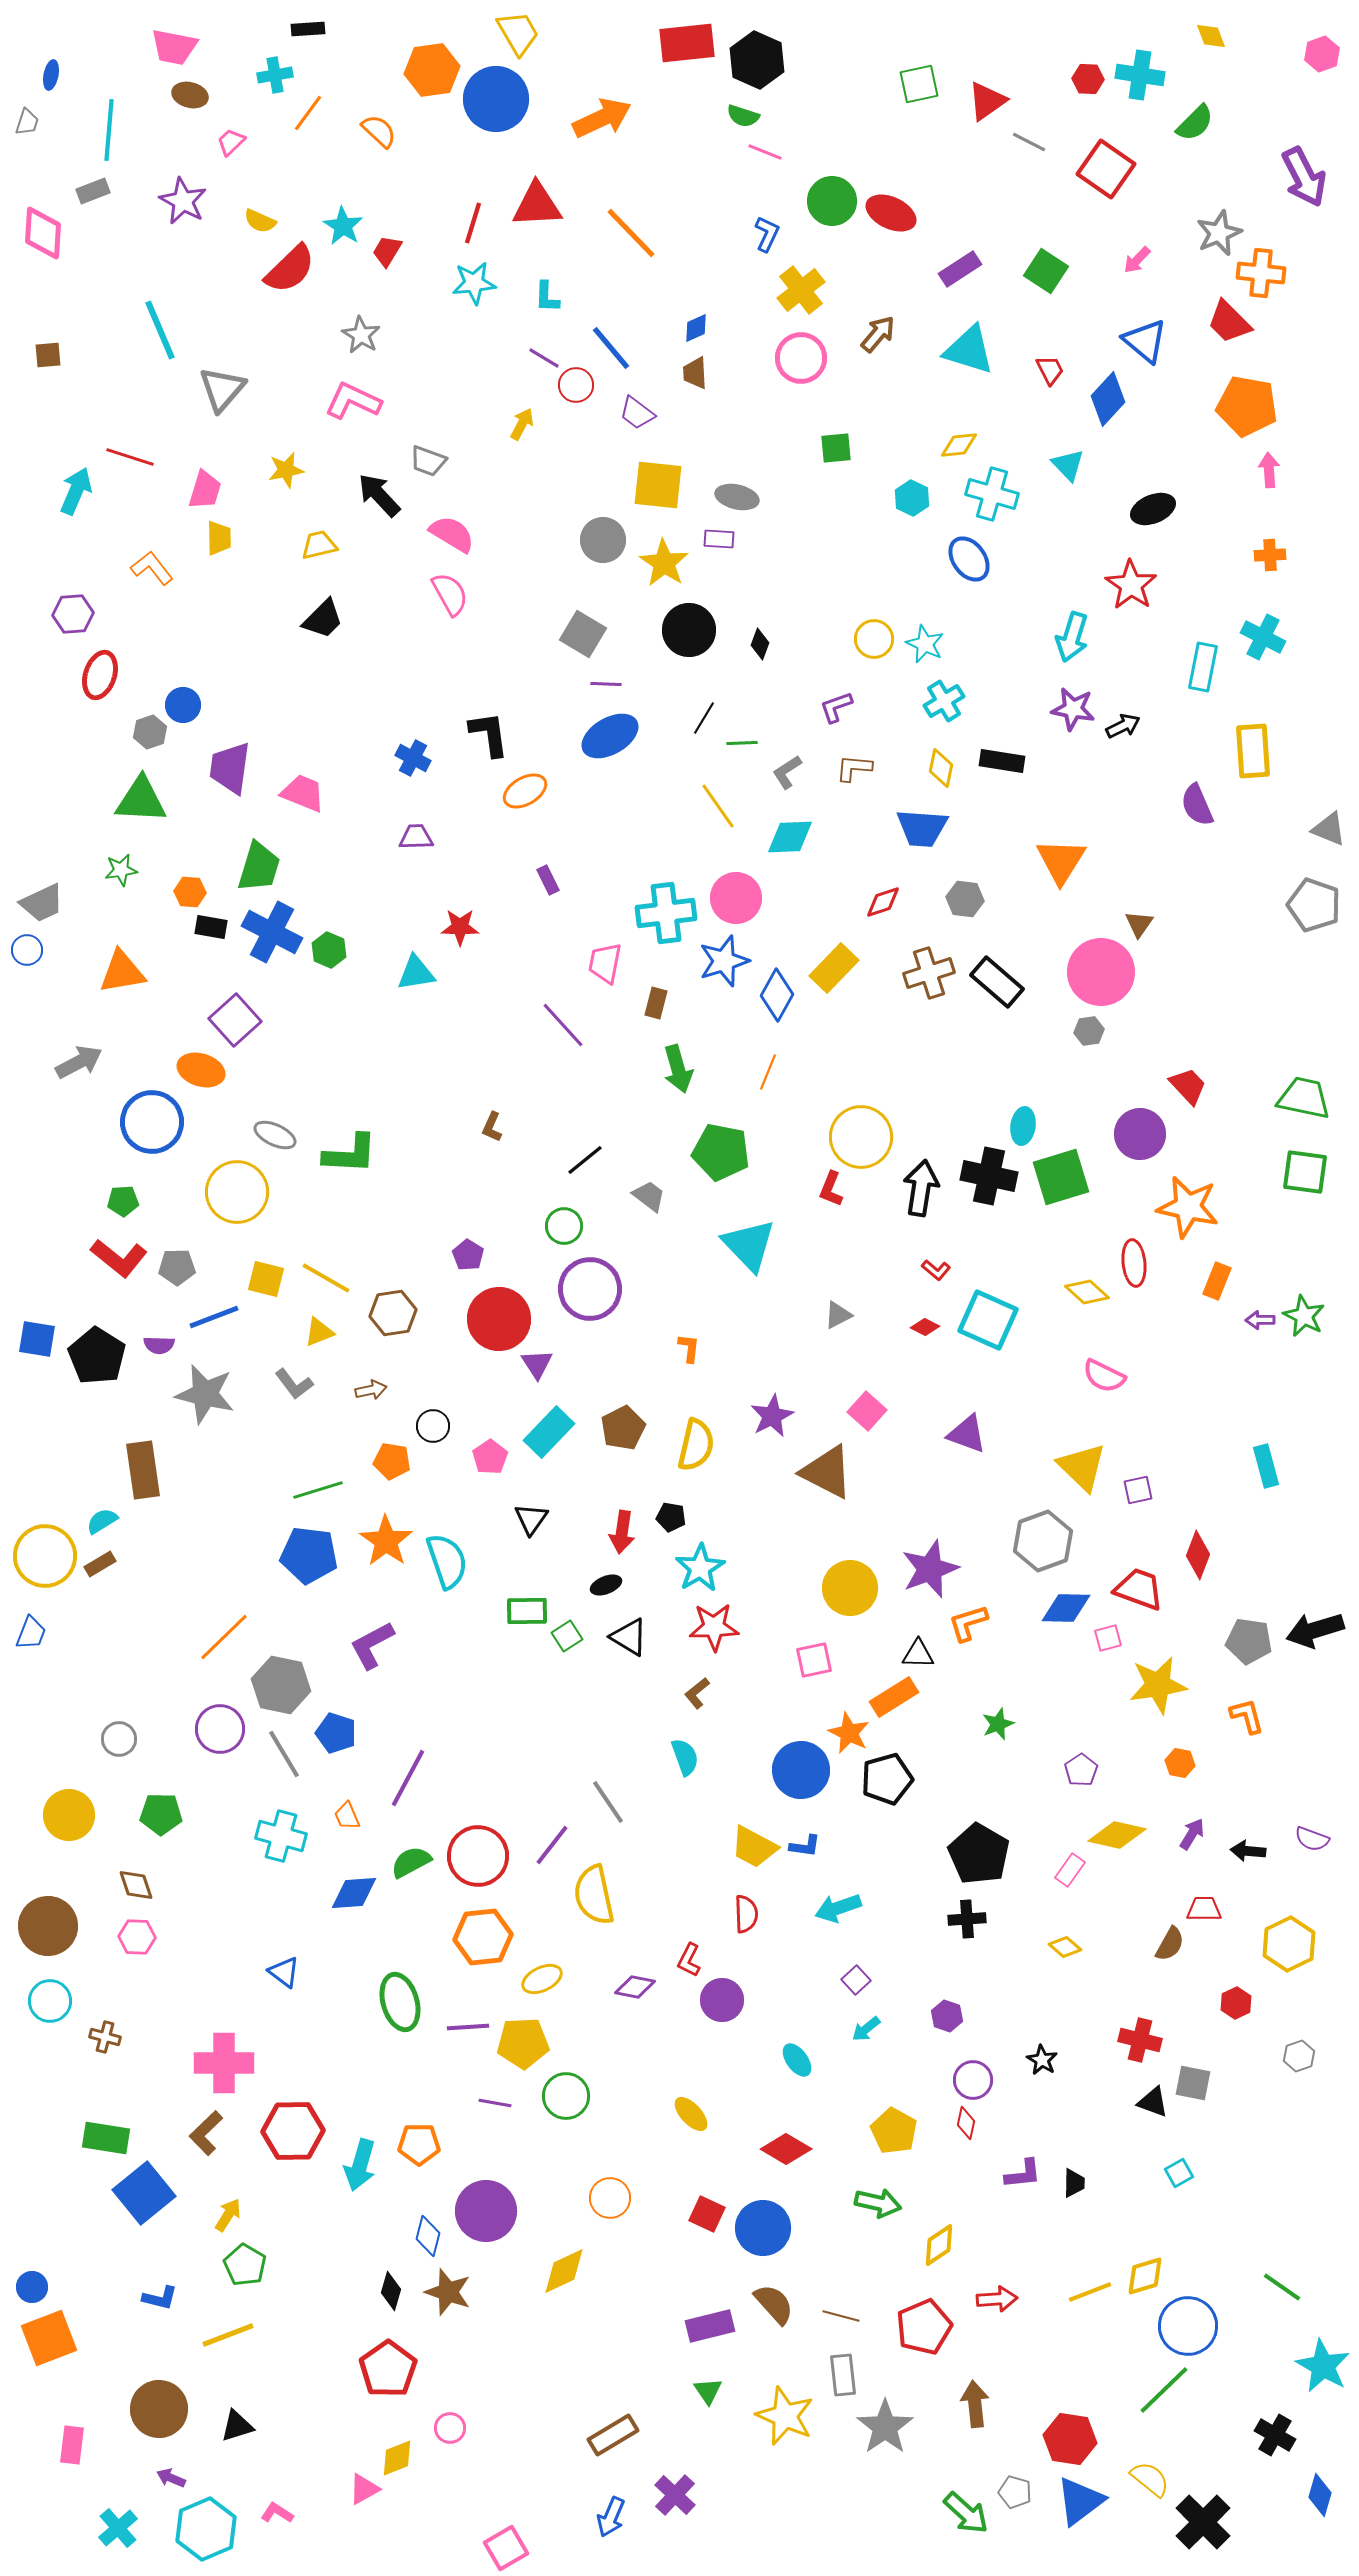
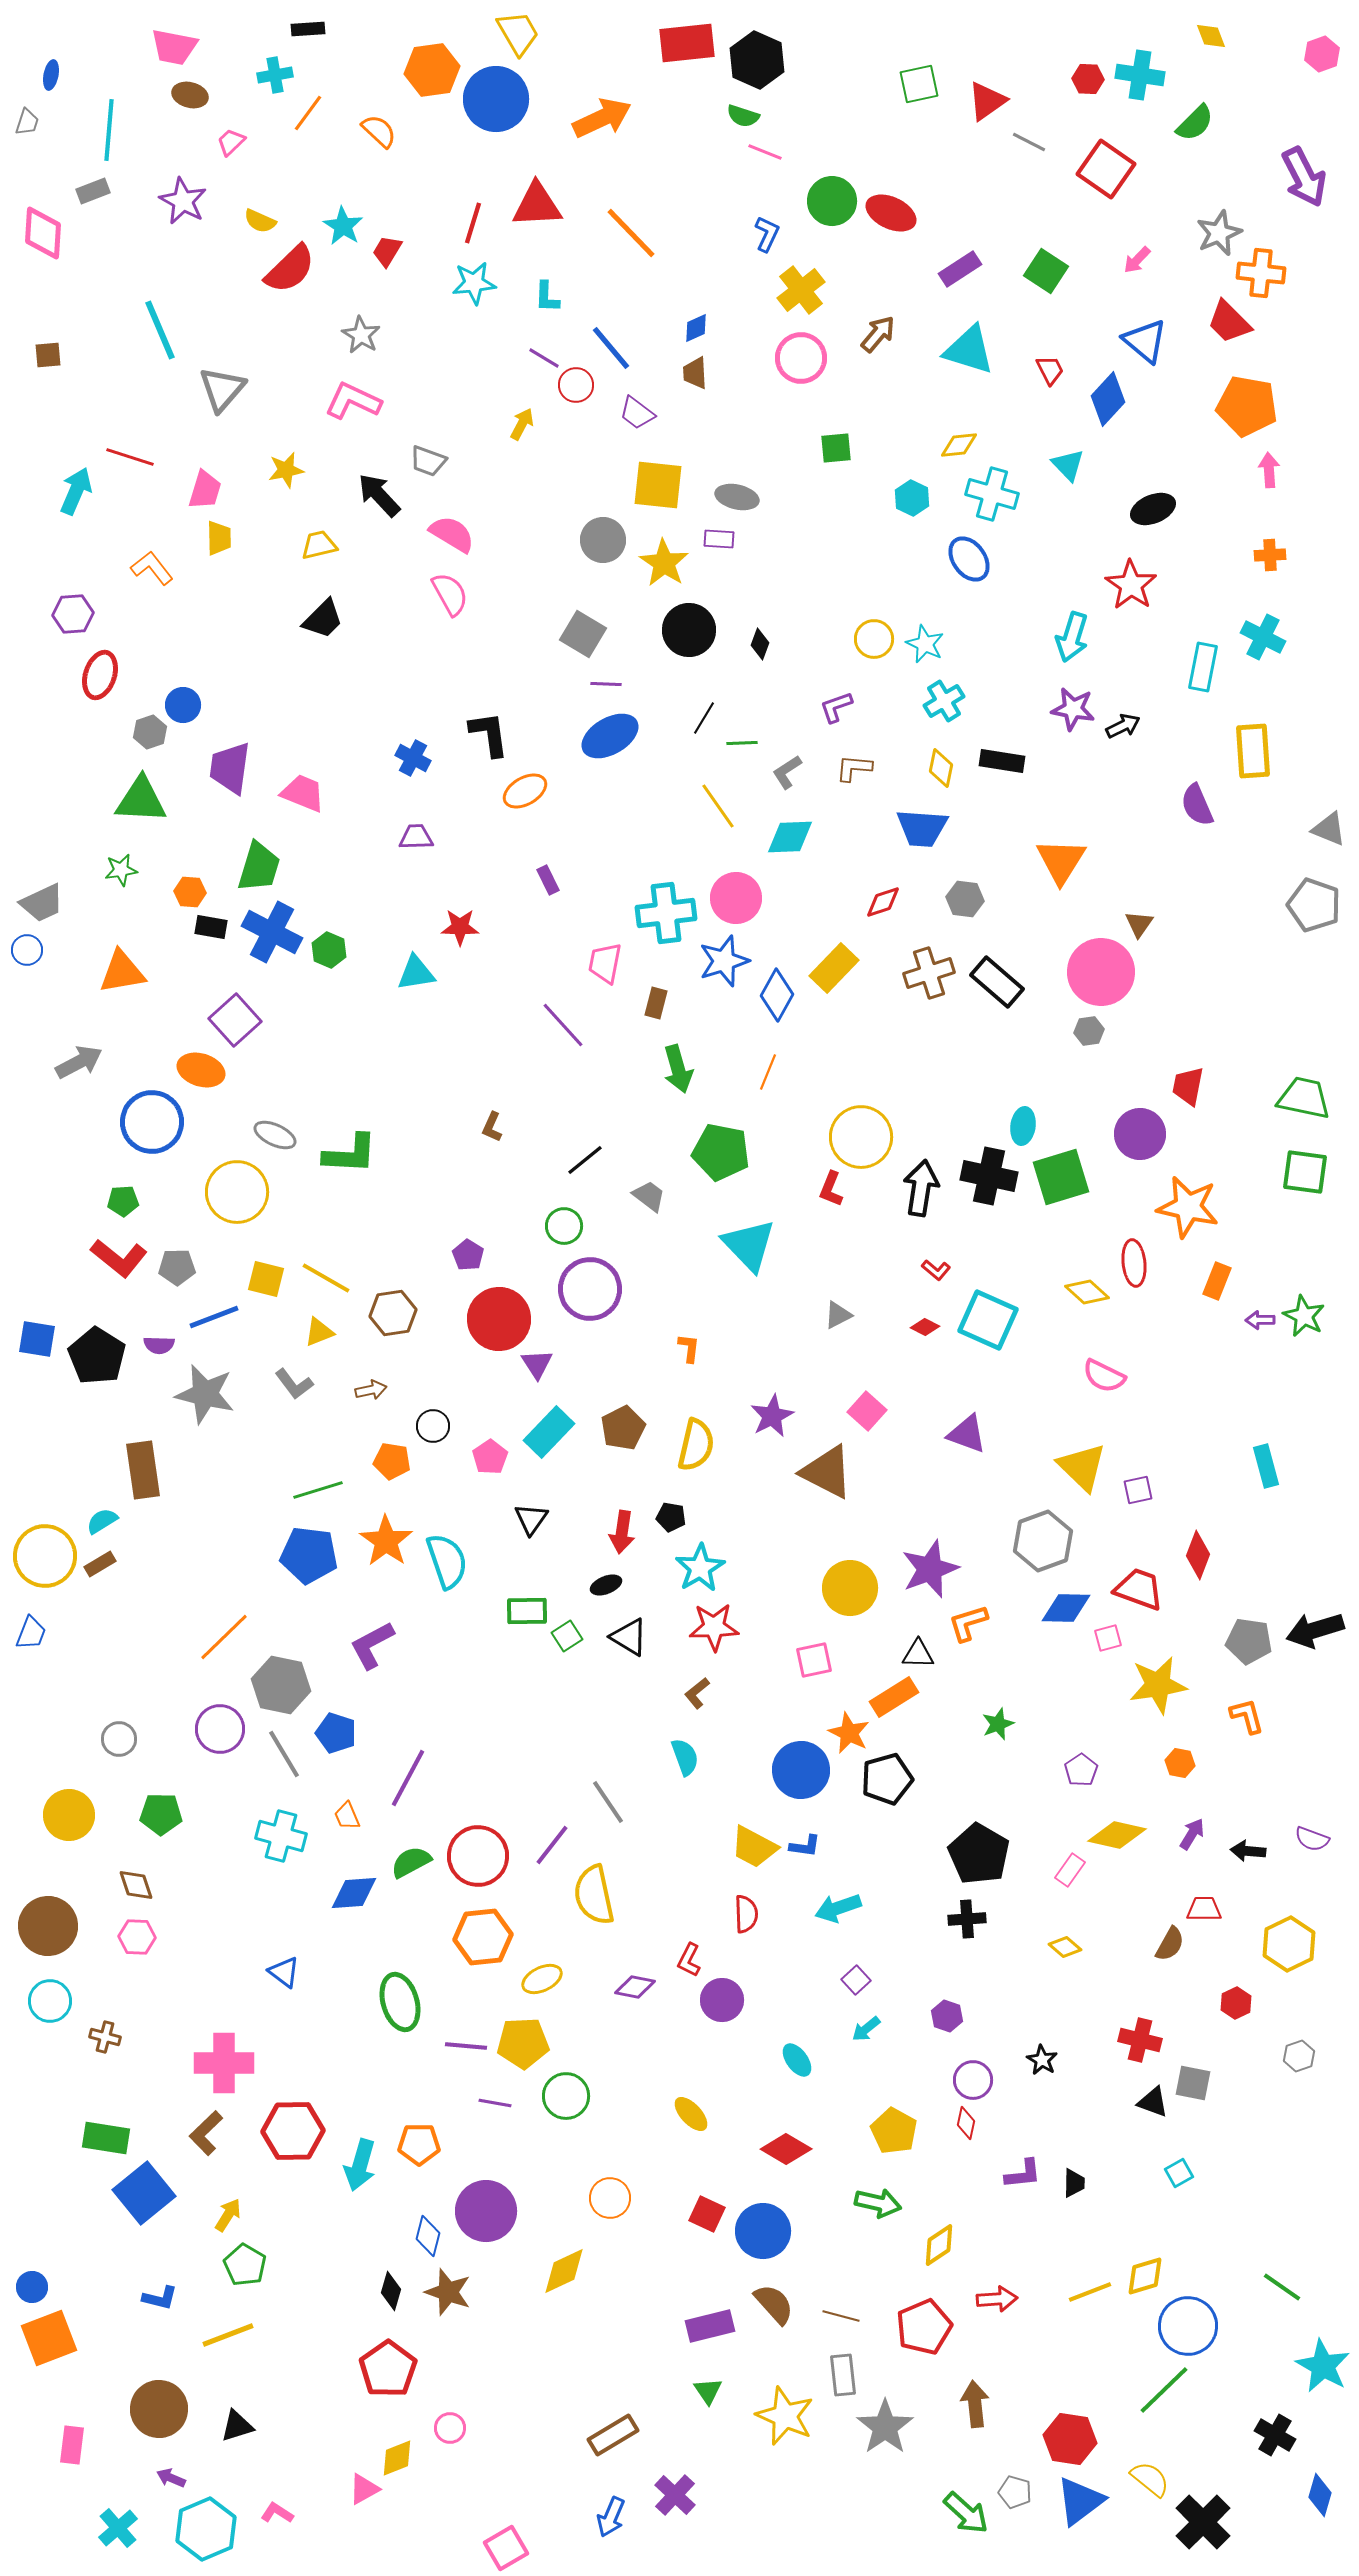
red trapezoid at (1188, 1086): rotated 126 degrees counterclockwise
purple line at (468, 2027): moved 2 px left, 19 px down; rotated 9 degrees clockwise
blue circle at (763, 2228): moved 3 px down
